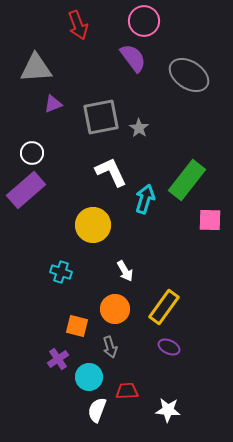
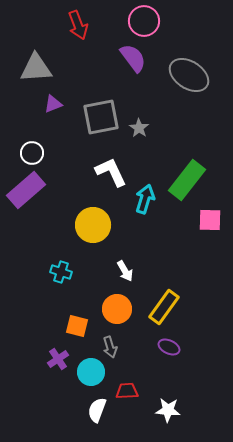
orange circle: moved 2 px right
cyan circle: moved 2 px right, 5 px up
